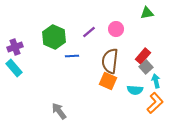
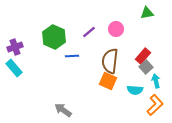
orange L-shape: moved 2 px down
gray arrow: moved 4 px right, 1 px up; rotated 18 degrees counterclockwise
